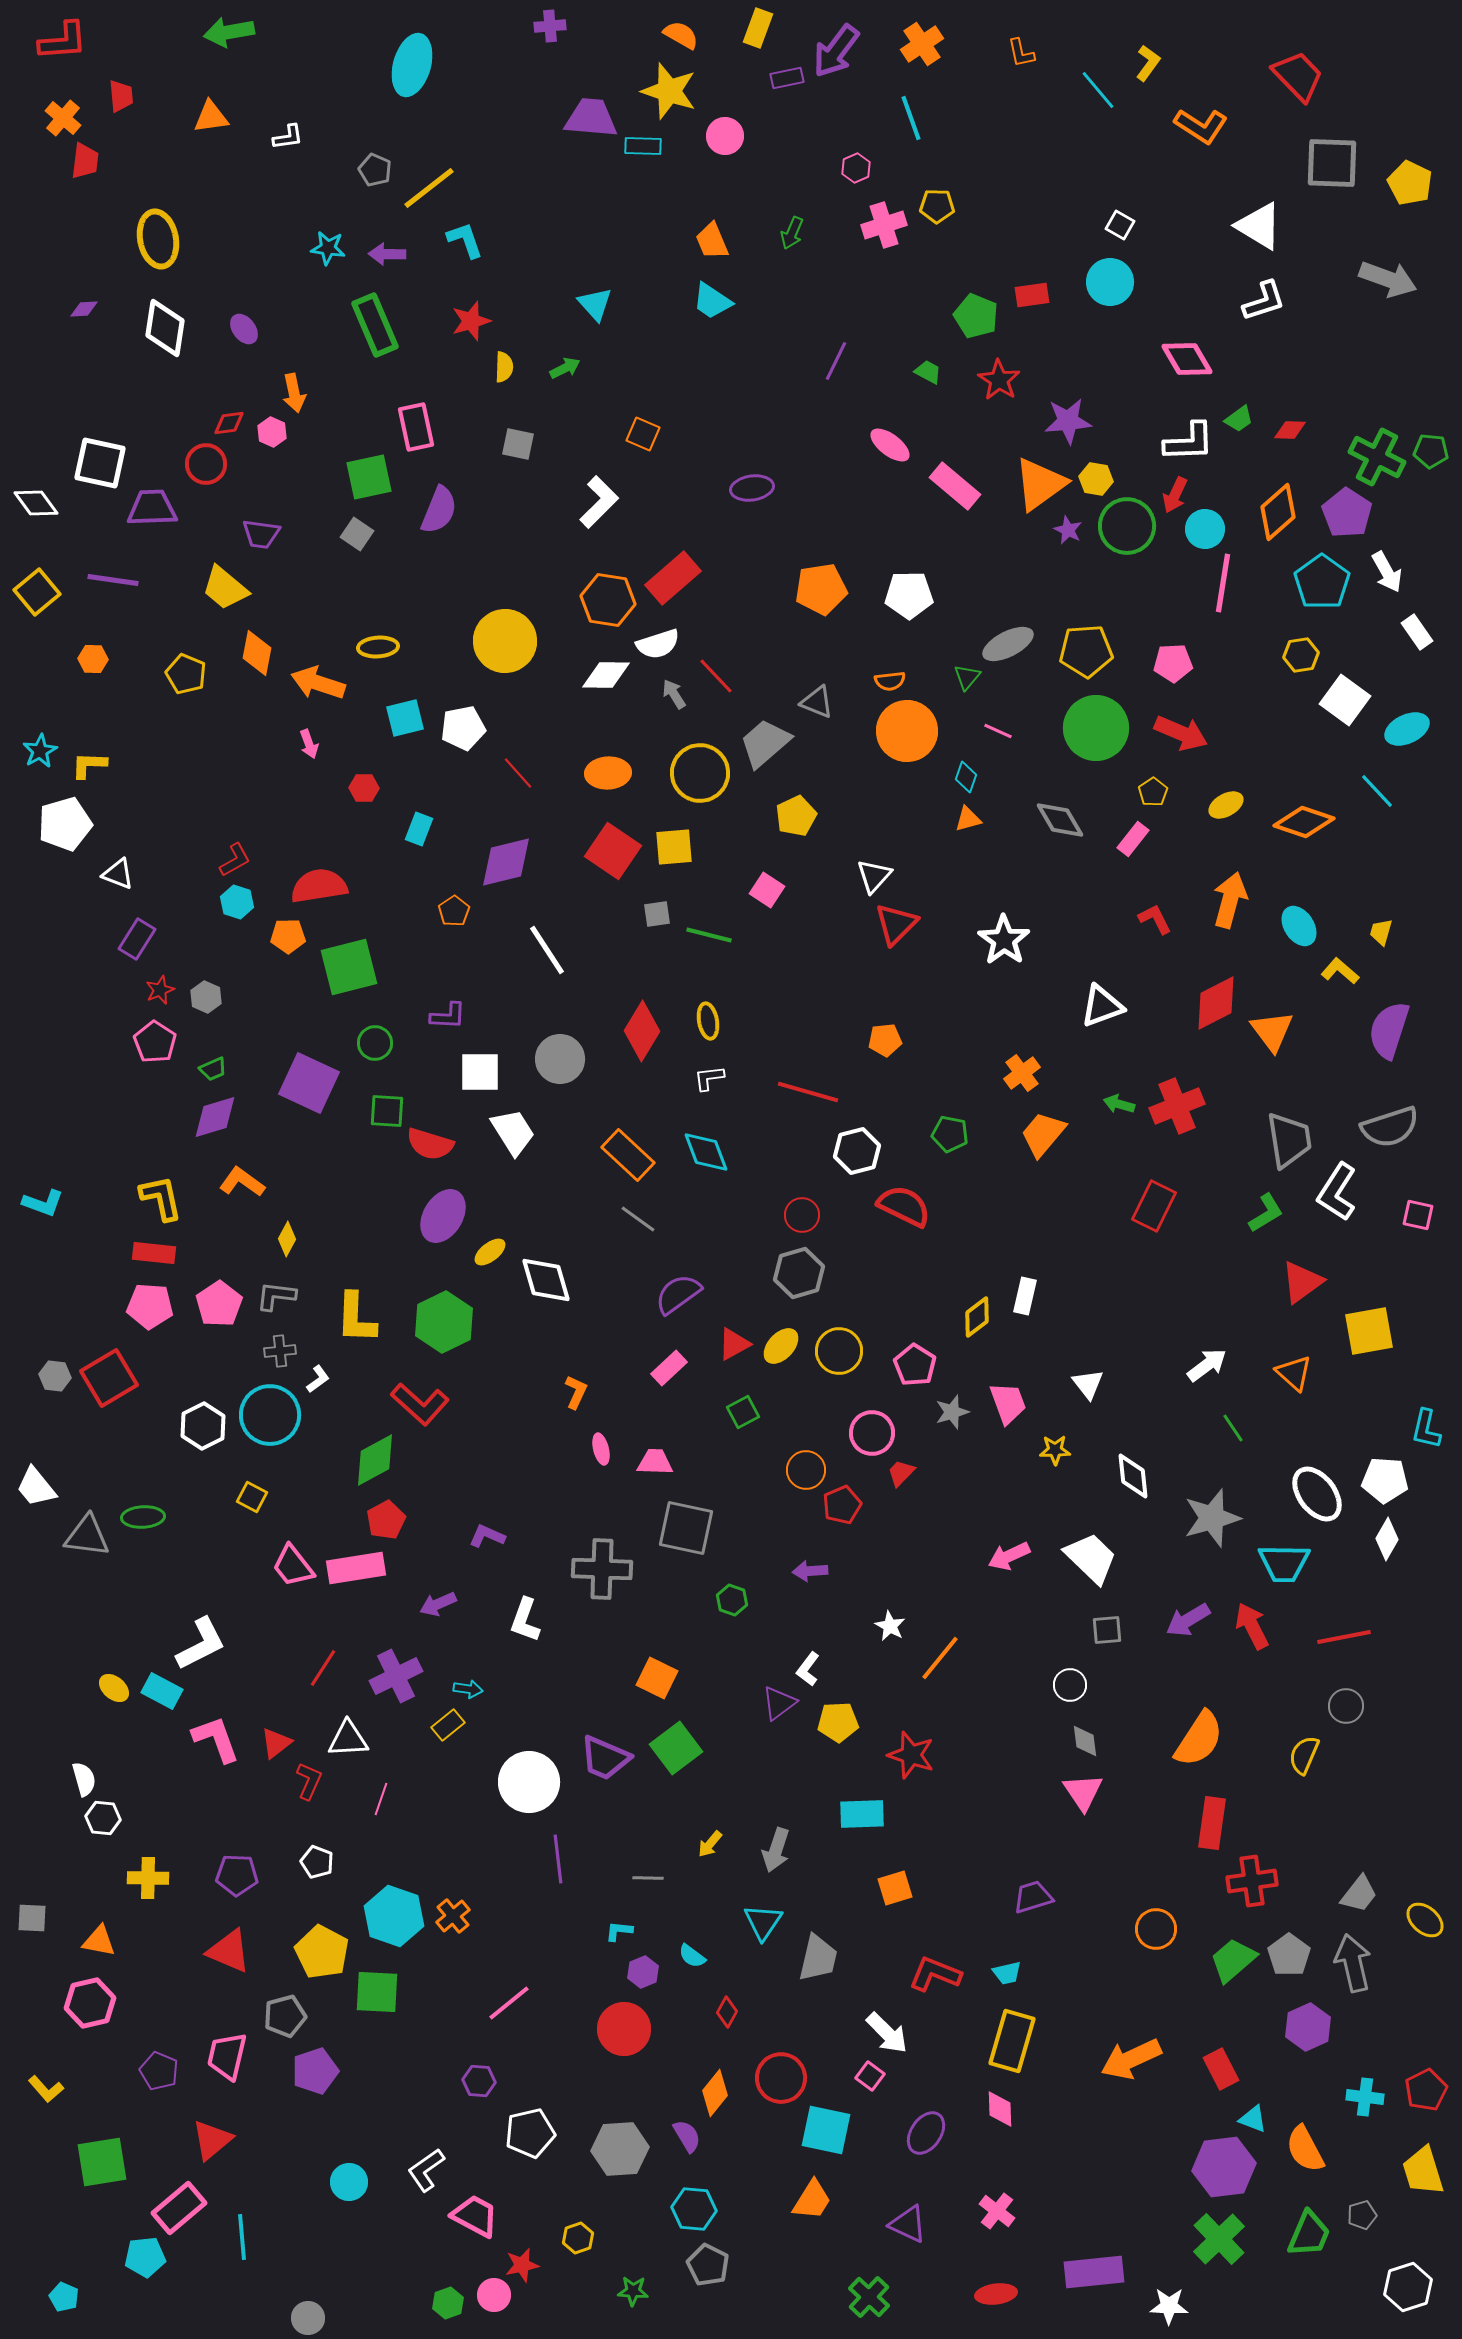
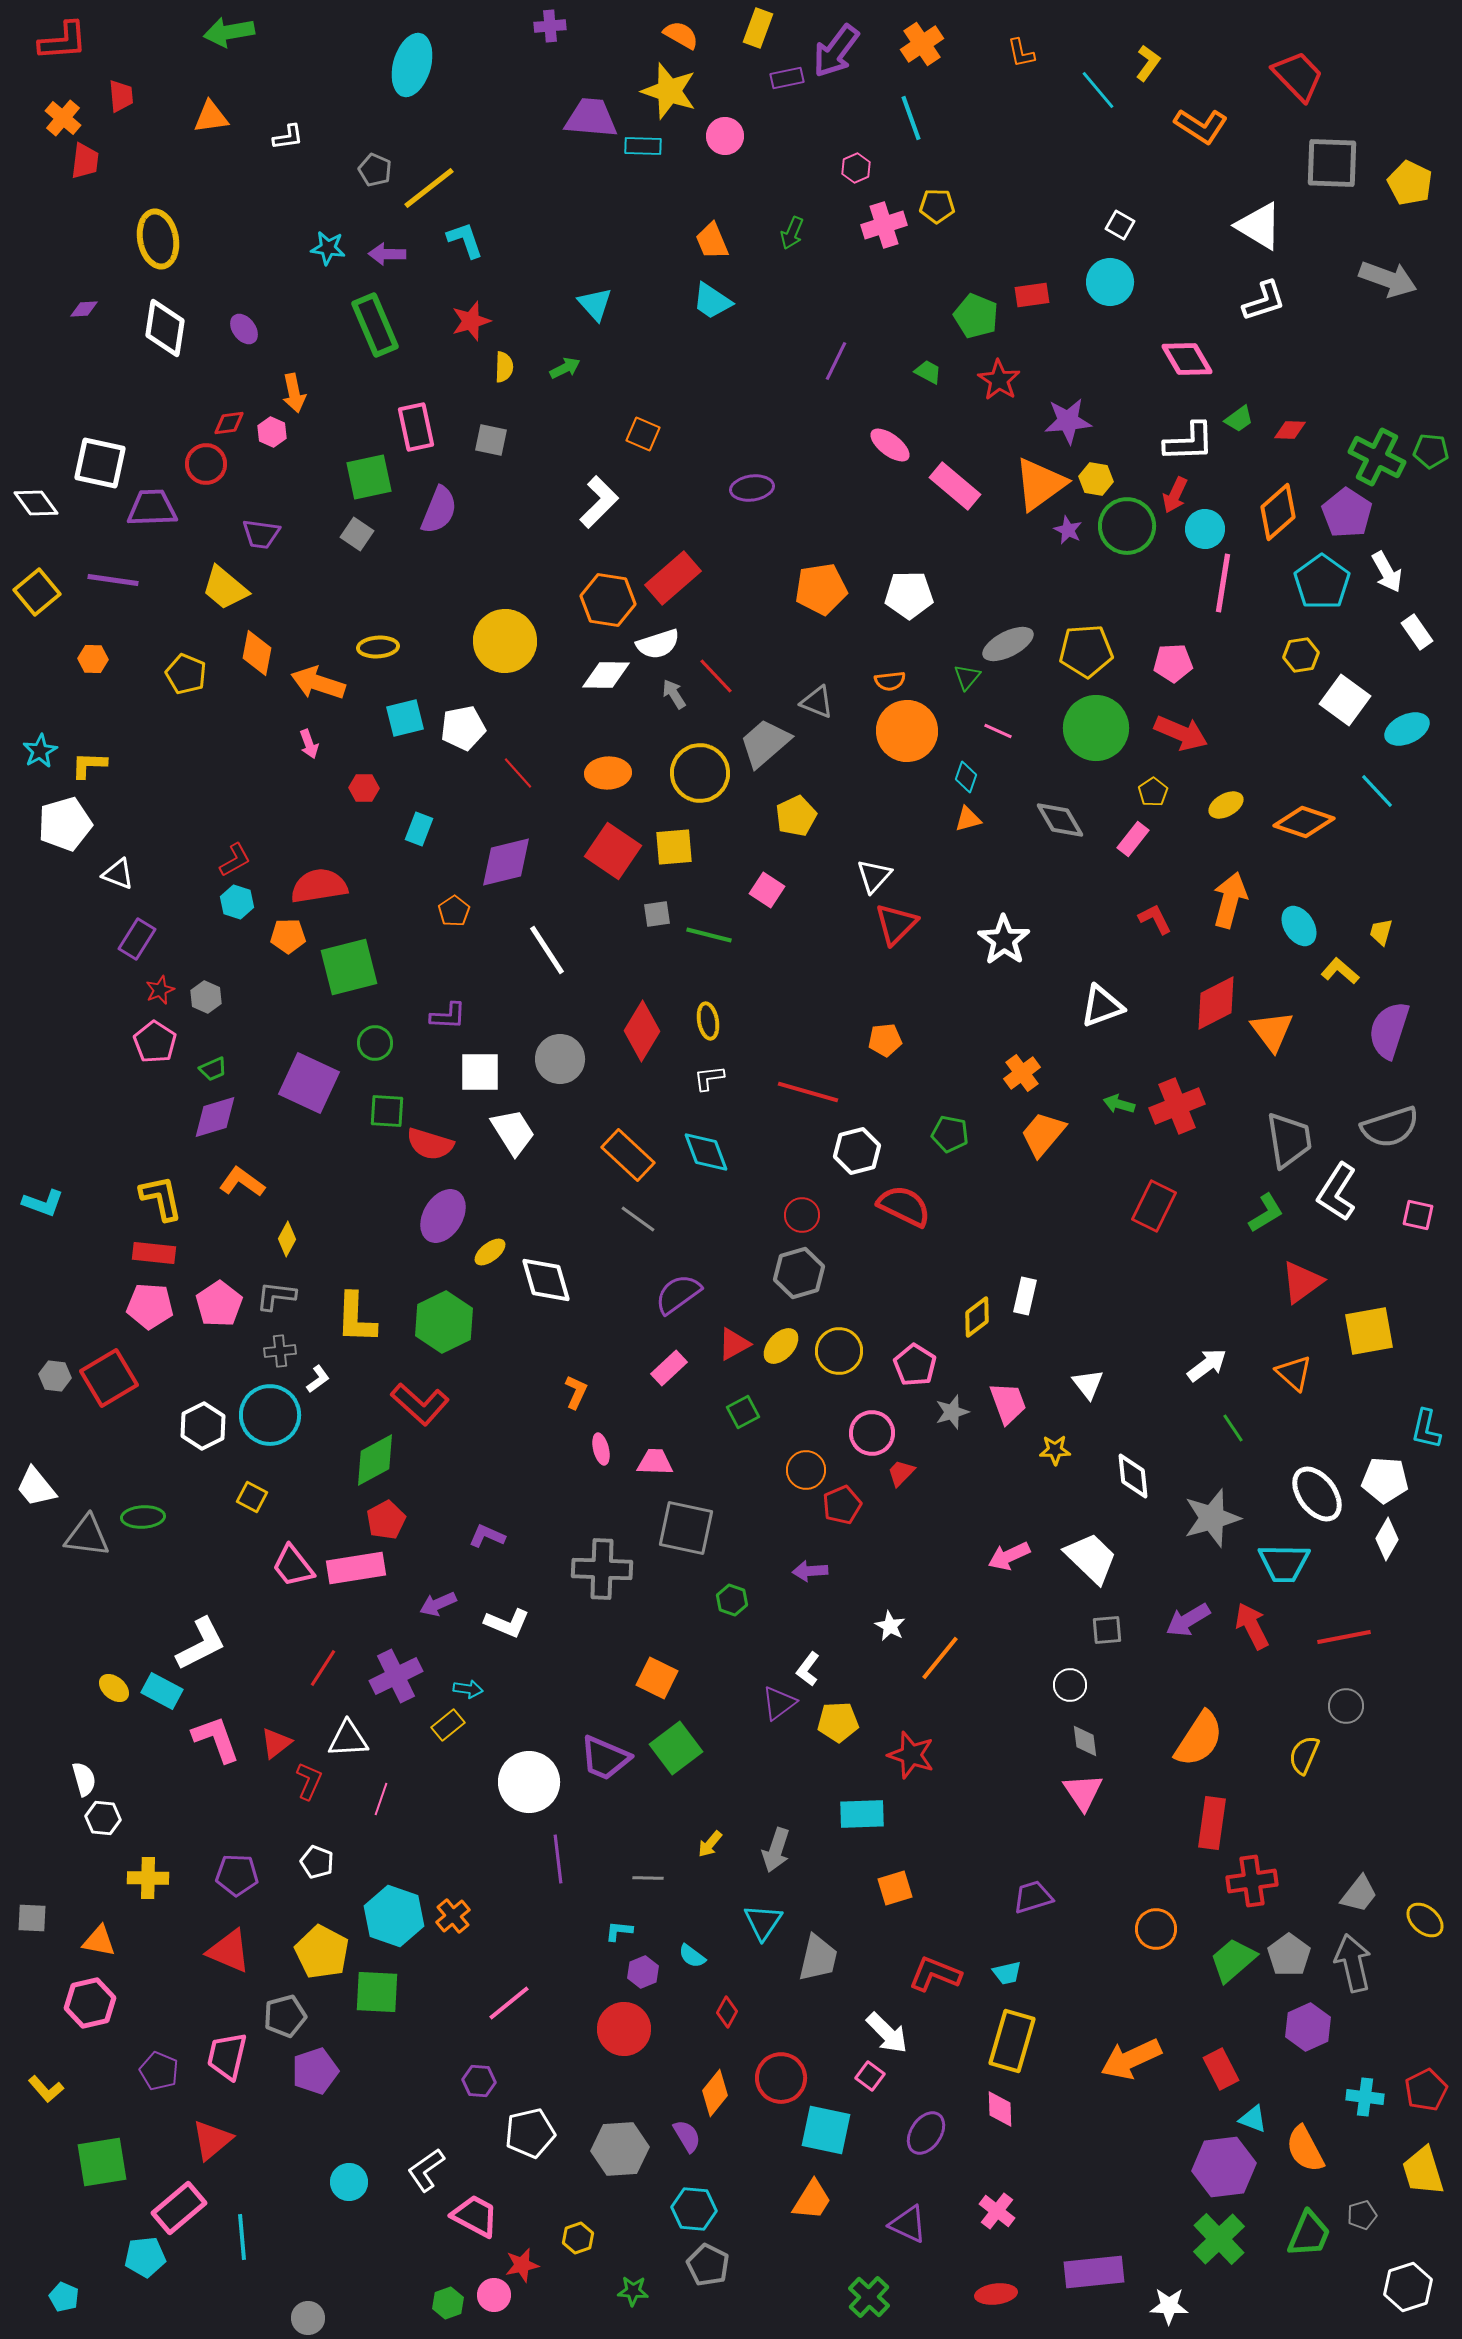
gray square at (518, 444): moved 27 px left, 4 px up
white L-shape at (525, 1620): moved 18 px left, 3 px down; rotated 87 degrees counterclockwise
